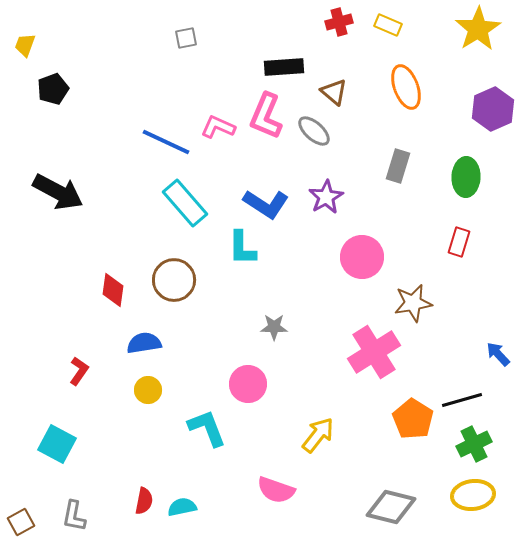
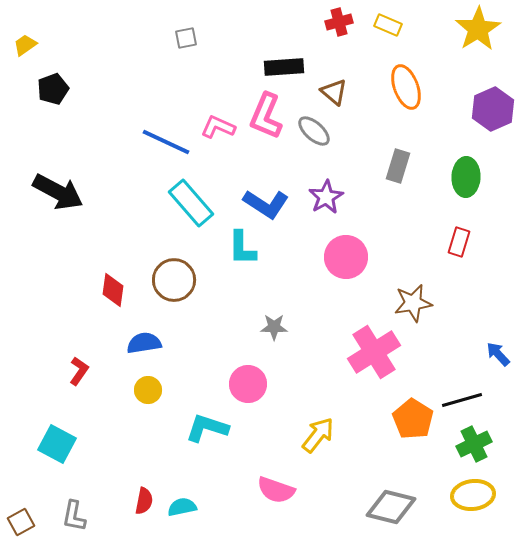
yellow trapezoid at (25, 45): rotated 35 degrees clockwise
cyan rectangle at (185, 203): moved 6 px right
pink circle at (362, 257): moved 16 px left
cyan L-shape at (207, 428): rotated 51 degrees counterclockwise
